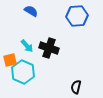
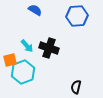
blue semicircle: moved 4 px right, 1 px up
cyan hexagon: rotated 15 degrees clockwise
